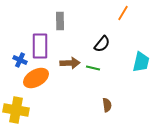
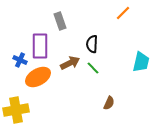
orange line: rotated 14 degrees clockwise
gray rectangle: rotated 18 degrees counterclockwise
black semicircle: moved 10 px left; rotated 144 degrees clockwise
brown arrow: rotated 24 degrees counterclockwise
green line: rotated 32 degrees clockwise
orange ellipse: moved 2 px right, 1 px up
brown semicircle: moved 2 px right, 2 px up; rotated 32 degrees clockwise
yellow cross: rotated 20 degrees counterclockwise
